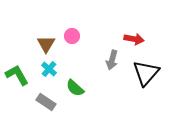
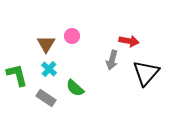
red arrow: moved 5 px left, 2 px down
green L-shape: rotated 15 degrees clockwise
gray rectangle: moved 4 px up
